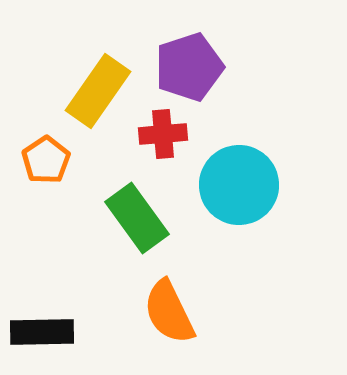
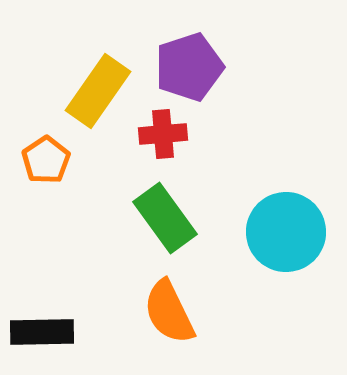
cyan circle: moved 47 px right, 47 px down
green rectangle: moved 28 px right
